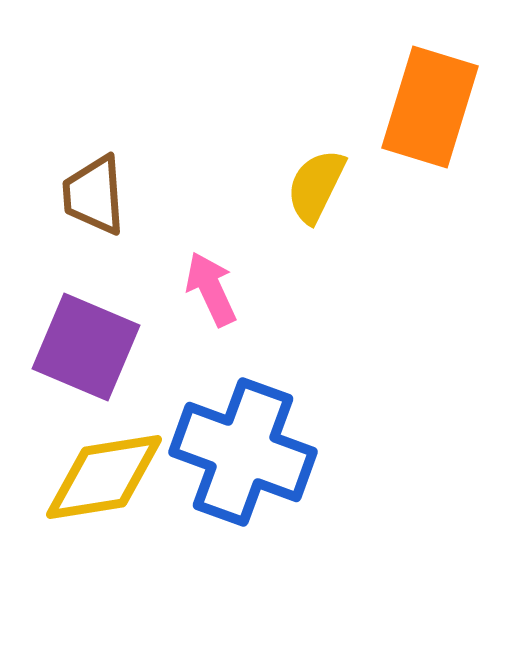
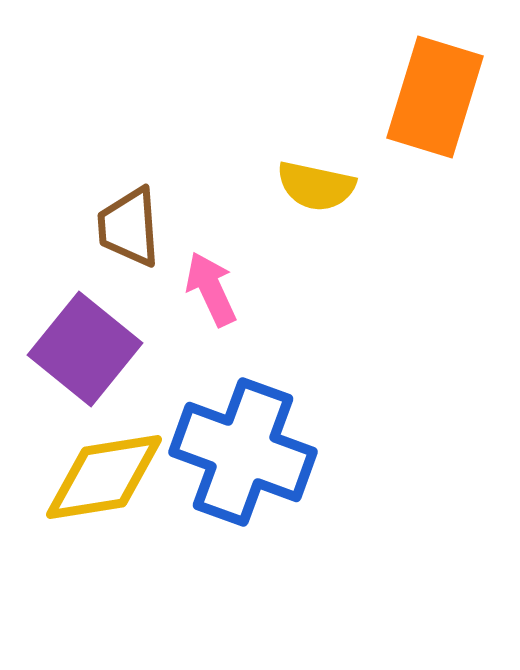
orange rectangle: moved 5 px right, 10 px up
yellow semicircle: rotated 104 degrees counterclockwise
brown trapezoid: moved 35 px right, 32 px down
purple square: moved 1 px left, 2 px down; rotated 16 degrees clockwise
